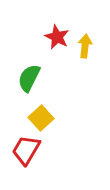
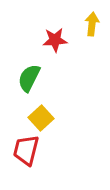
red star: moved 2 px left, 3 px down; rotated 30 degrees counterclockwise
yellow arrow: moved 7 px right, 22 px up
red trapezoid: rotated 16 degrees counterclockwise
